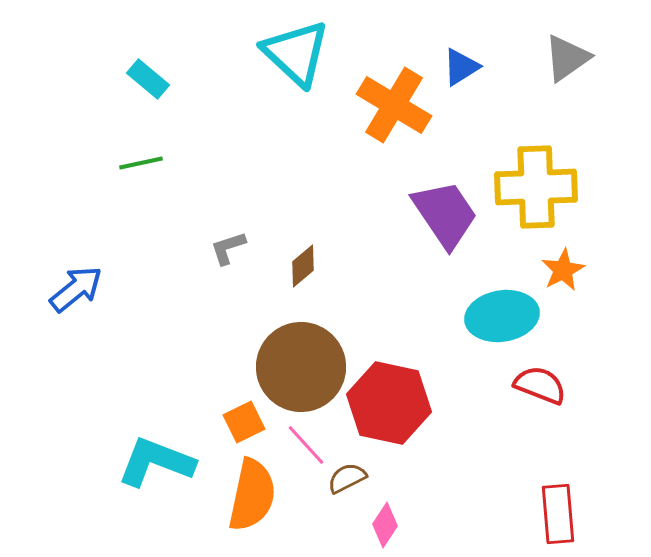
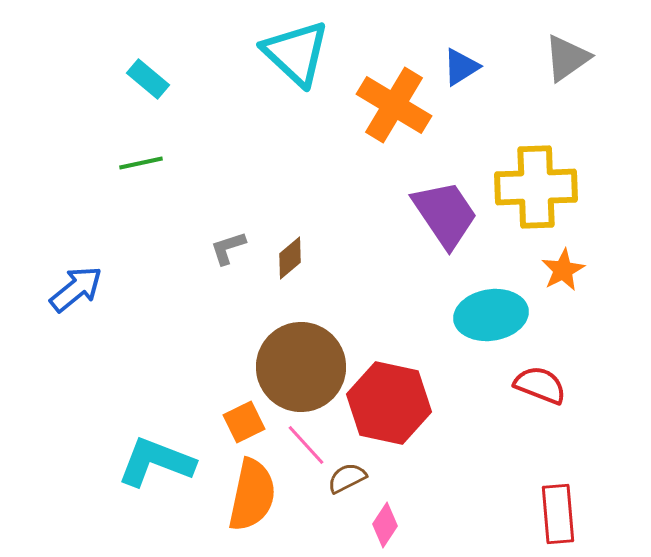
brown diamond: moved 13 px left, 8 px up
cyan ellipse: moved 11 px left, 1 px up
